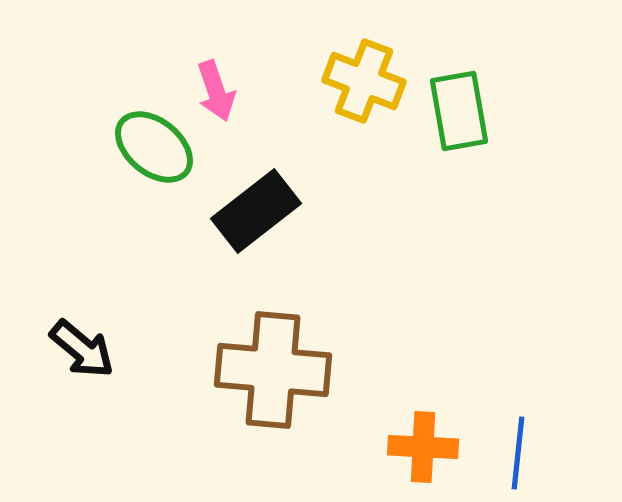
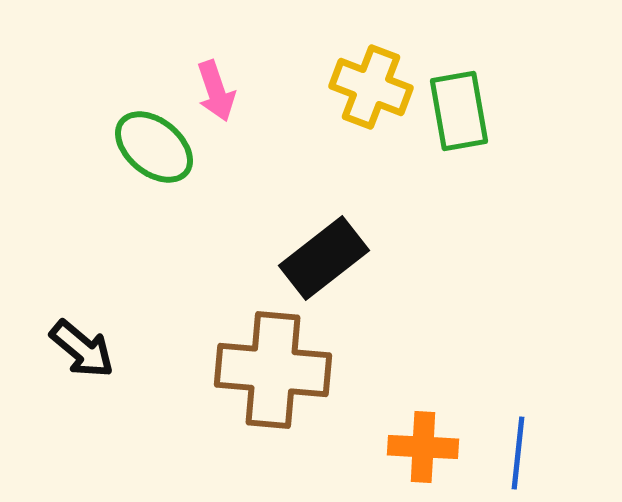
yellow cross: moved 7 px right, 6 px down
black rectangle: moved 68 px right, 47 px down
